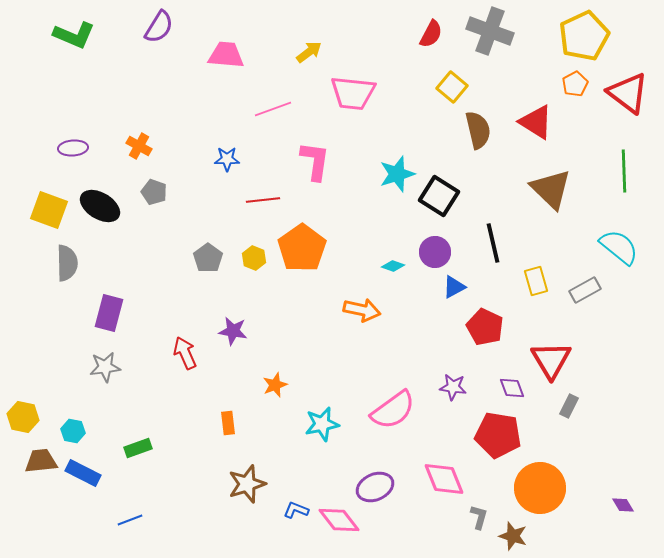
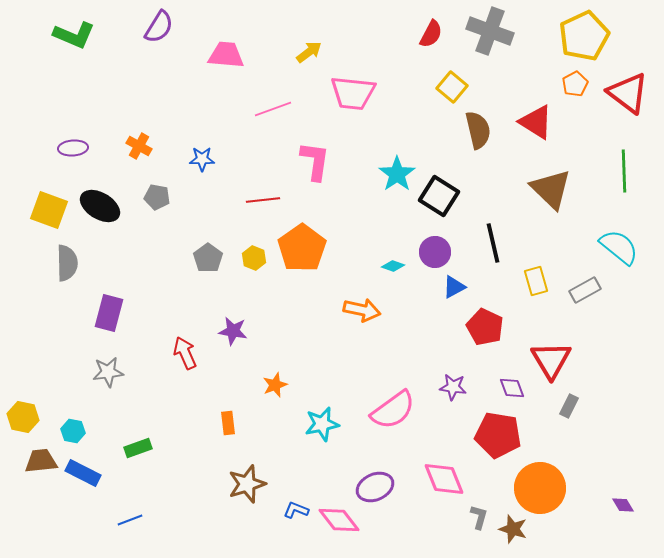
blue star at (227, 159): moved 25 px left
cyan star at (397, 174): rotated 18 degrees counterclockwise
gray pentagon at (154, 192): moved 3 px right, 5 px down; rotated 10 degrees counterclockwise
gray star at (105, 367): moved 3 px right, 5 px down
brown star at (513, 536): moved 7 px up
